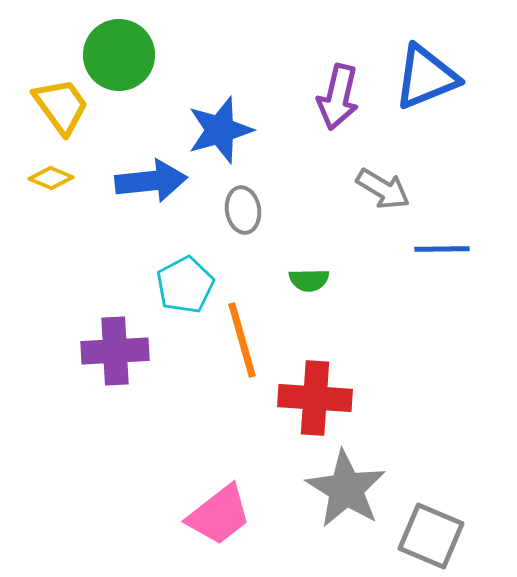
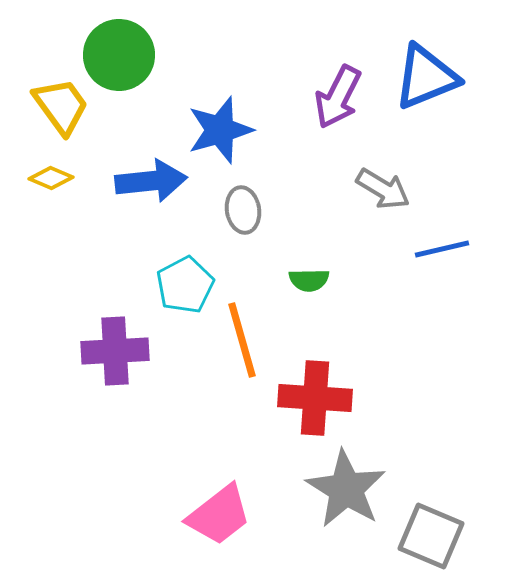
purple arrow: rotated 14 degrees clockwise
blue line: rotated 12 degrees counterclockwise
